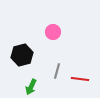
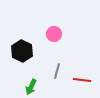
pink circle: moved 1 px right, 2 px down
black hexagon: moved 4 px up; rotated 20 degrees counterclockwise
red line: moved 2 px right, 1 px down
